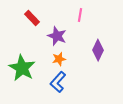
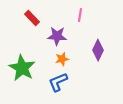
purple star: rotated 18 degrees counterclockwise
orange star: moved 3 px right
blue L-shape: rotated 25 degrees clockwise
